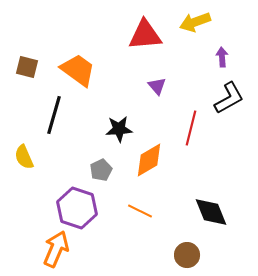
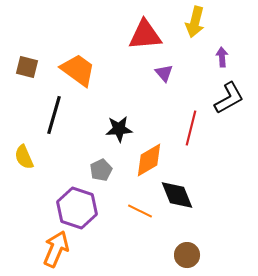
yellow arrow: rotated 56 degrees counterclockwise
purple triangle: moved 7 px right, 13 px up
black diamond: moved 34 px left, 17 px up
